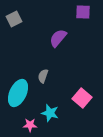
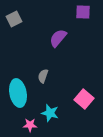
cyan ellipse: rotated 36 degrees counterclockwise
pink square: moved 2 px right, 1 px down
